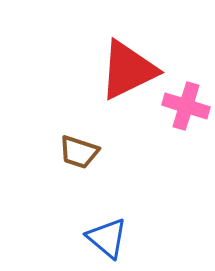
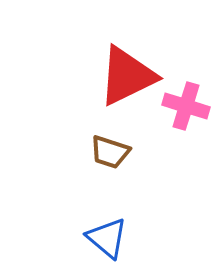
red triangle: moved 1 px left, 6 px down
brown trapezoid: moved 31 px right
